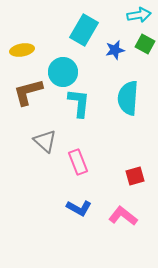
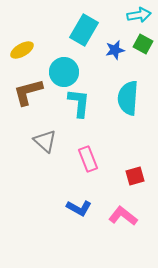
green square: moved 2 px left
yellow ellipse: rotated 20 degrees counterclockwise
cyan circle: moved 1 px right
pink rectangle: moved 10 px right, 3 px up
